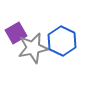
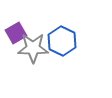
gray star: rotated 12 degrees clockwise
